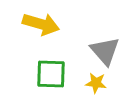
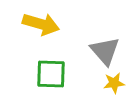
yellow star: moved 18 px right; rotated 15 degrees counterclockwise
